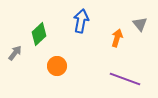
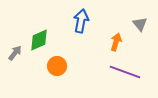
green diamond: moved 6 px down; rotated 20 degrees clockwise
orange arrow: moved 1 px left, 4 px down
purple line: moved 7 px up
